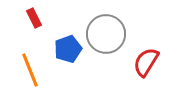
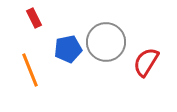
gray circle: moved 8 px down
blue pentagon: rotated 8 degrees clockwise
